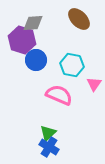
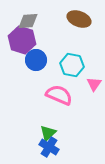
brown ellipse: rotated 25 degrees counterclockwise
gray diamond: moved 5 px left, 2 px up
